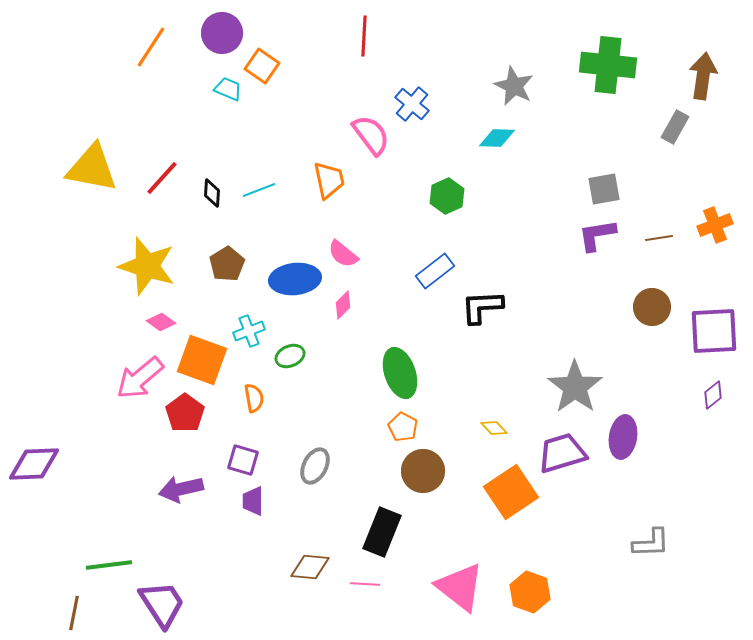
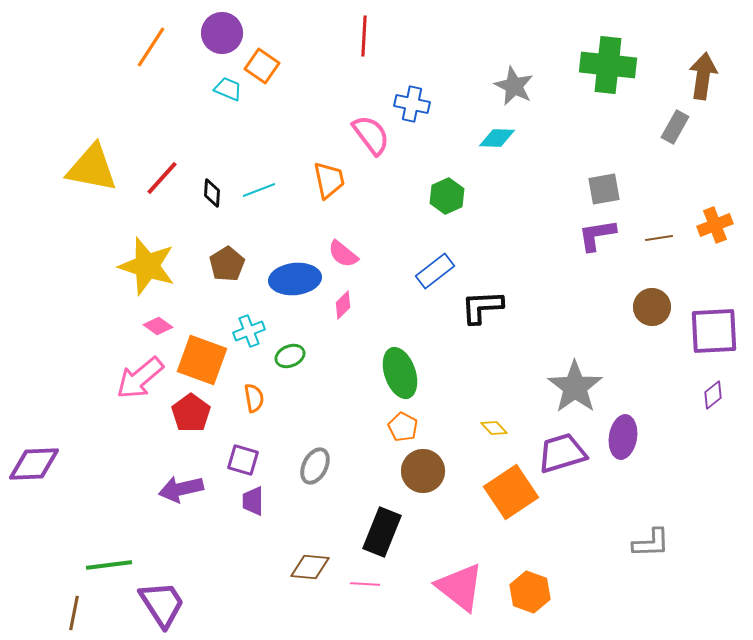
blue cross at (412, 104): rotated 28 degrees counterclockwise
pink diamond at (161, 322): moved 3 px left, 4 px down
red pentagon at (185, 413): moved 6 px right
